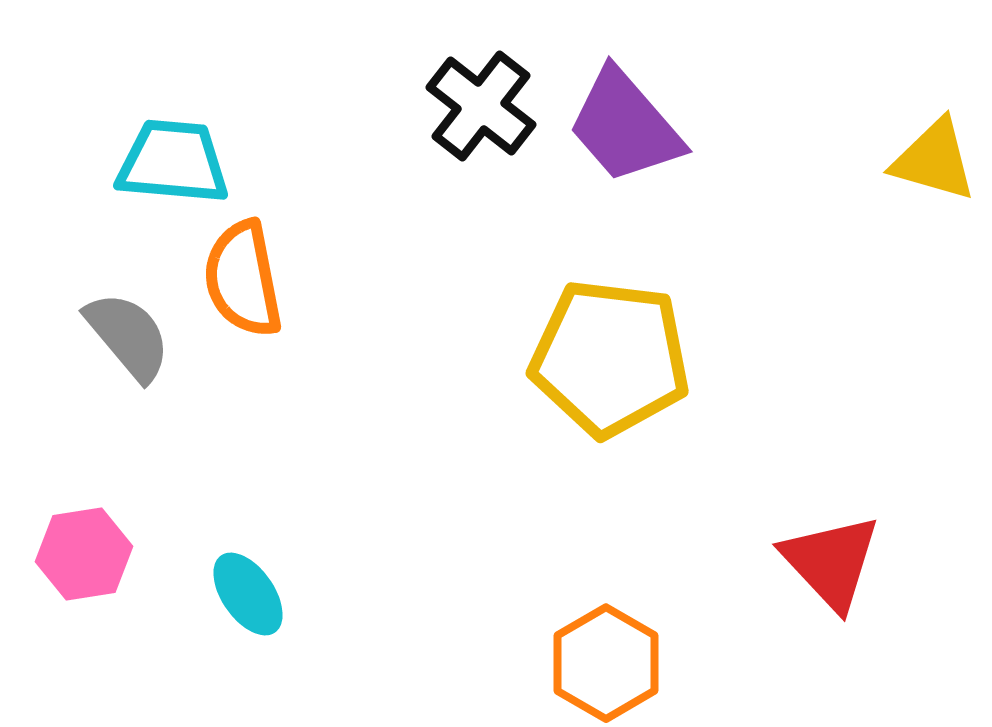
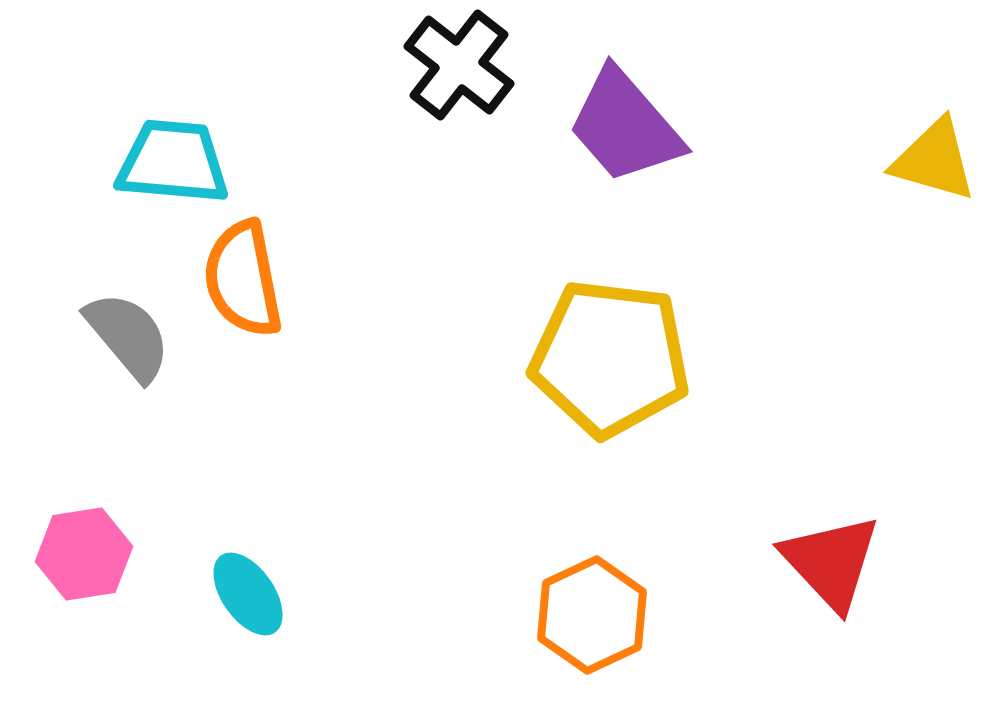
black cross: moved 22 px left, 41 px up
orange hexagon: moved 14 px left, 48 px up; rotated 5 degrees clockwise
